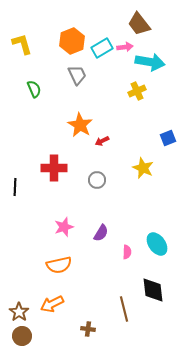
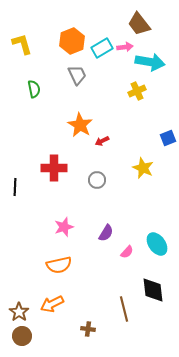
green semicircle: rotated 12 degrees clockwise
purple semicircle: moved 5 px right
pink semicircle: rotated 40 degrees clockwise
